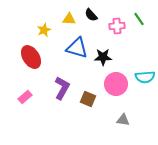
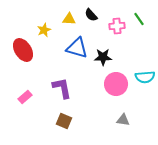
red ellipse: moved 8 px left, 7 px up
purple L-shape: rotated 40 degrees counterclockwise
brown square: moved 24 px left, 22 px down
